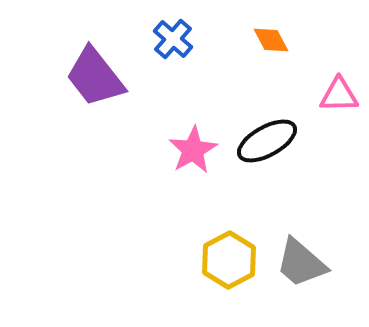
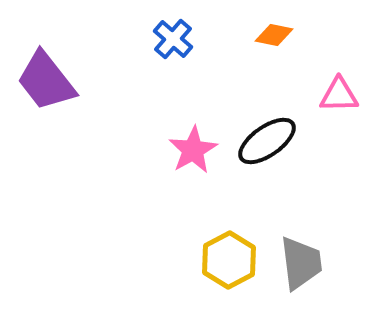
orange diamond: moved 3 px right, 5 px up; rotated 51 degrees counterclockwise
purple trapezoid: moved 49 px left, 4 px down
black ellipse: rotated 6 degrees counterclockwise
gray trapezoid: rotated 138 degrees counterclockwise
